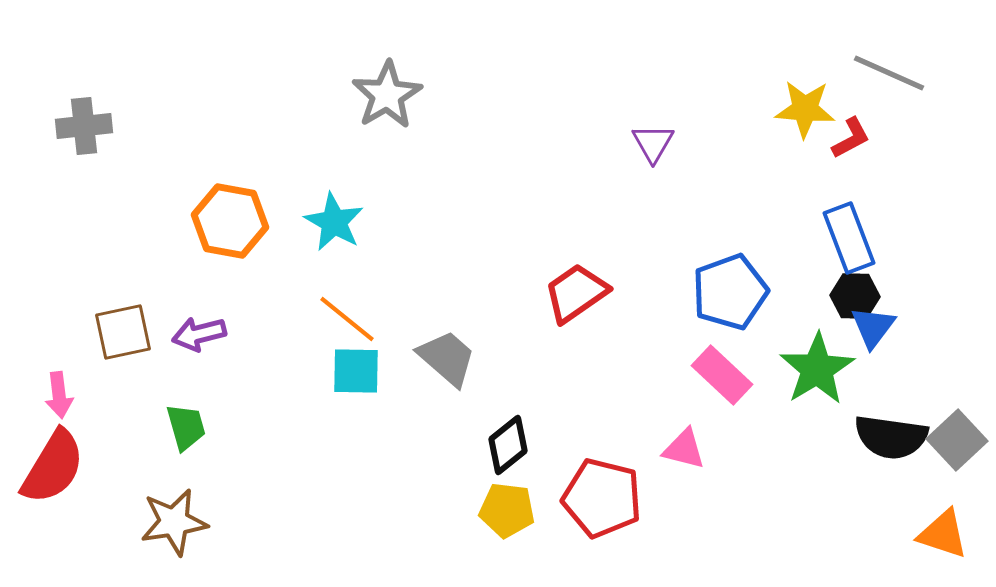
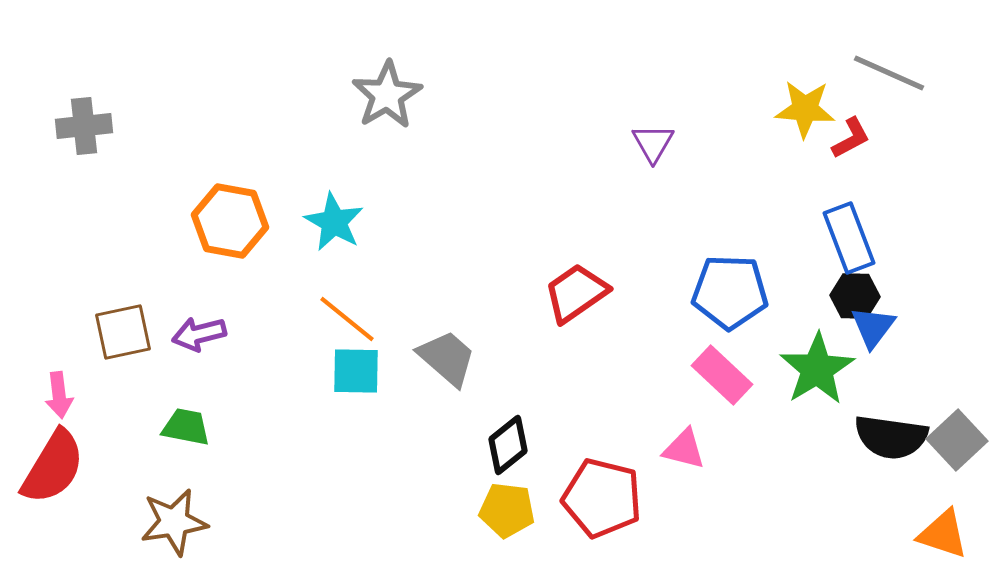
blue pentagon: rotated 22 degrees clockwise
green trapezoid: rotated 63 degrees counterclockwise
